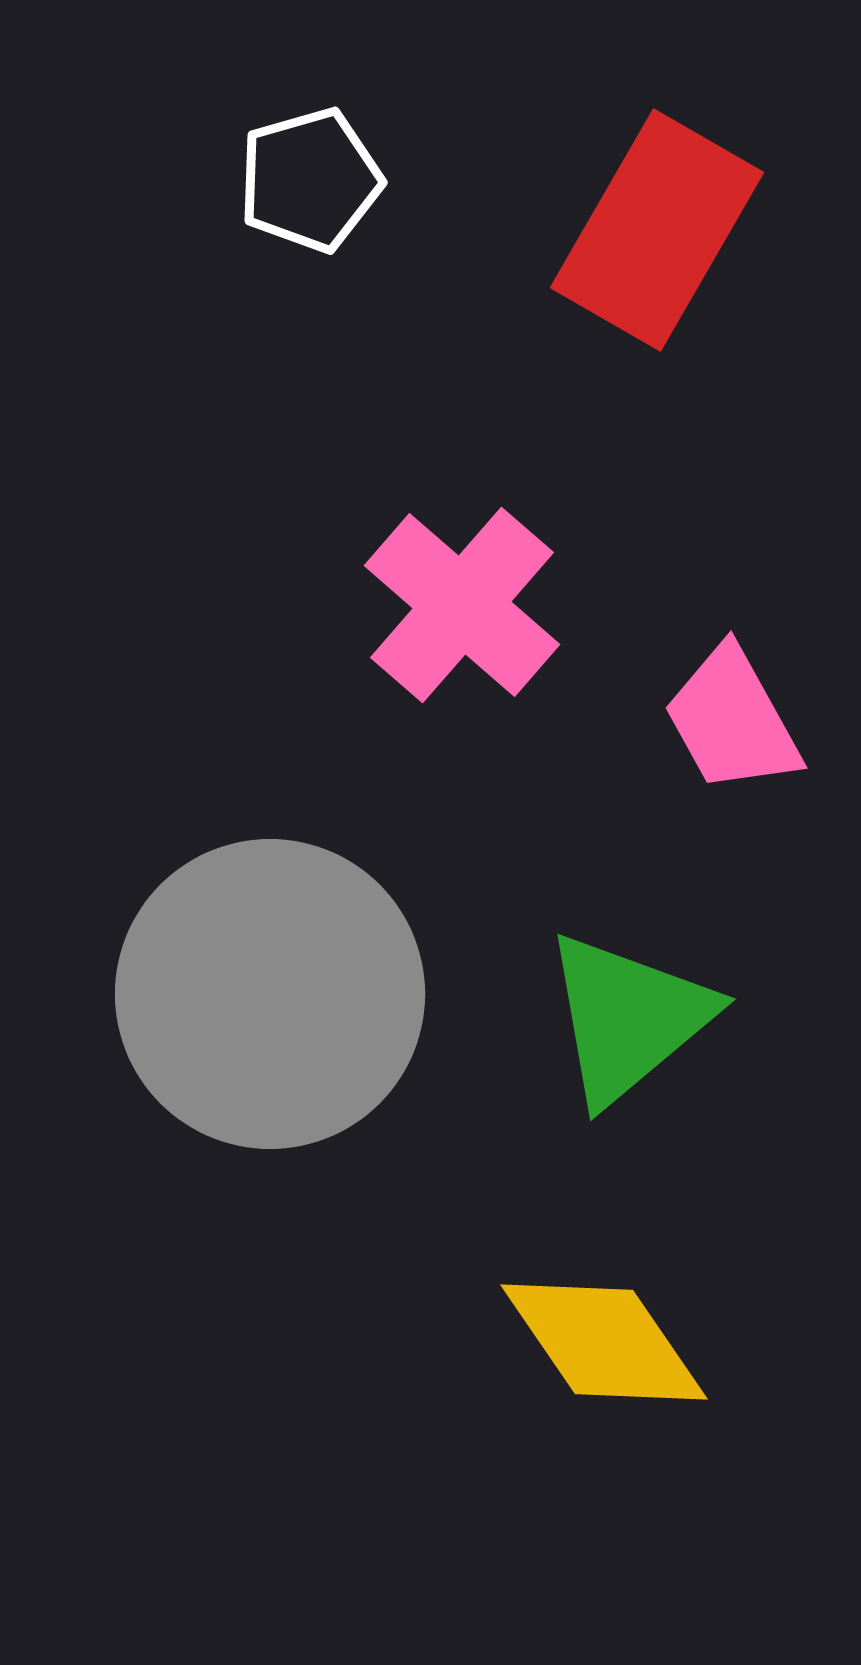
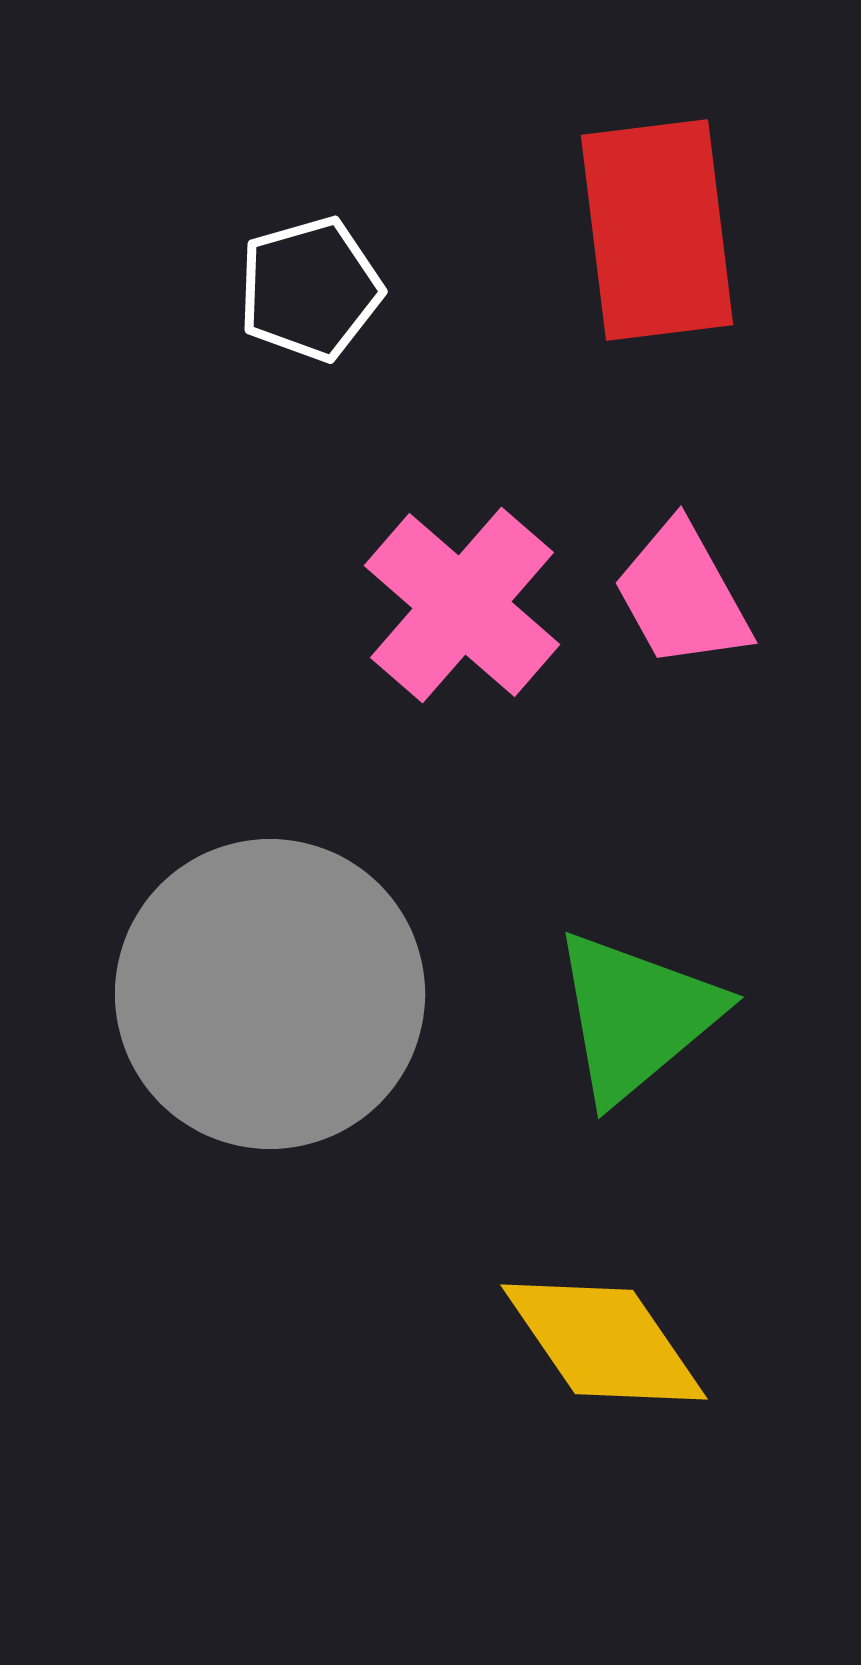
white pentagon: moved 109 px down
red rectangle: rotated 37 degrees counterclockwise
pink trapezoid: moved 50 px left, 125 px up
green triangle: moved 8 px right, 2 px up
